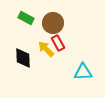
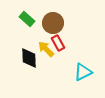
green rectangle: moved 1 px right, 1 px down; rotated 14 degrees clockwise
black diamond: moved 6 px right
cyan triangle: rotated 24 degrees counterclockwise
